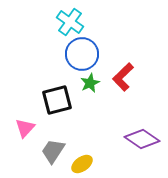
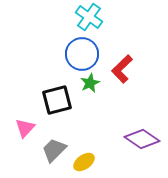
cyan cross: moved 19 px right, 5 px up
red L-shape: moved 1 px left, 8 px up
gray trapezoid: moved 1 px right, 1 px up; rotated 12 degrees clockwise
yellow ellipse: moved 2 px right, 2 px up
